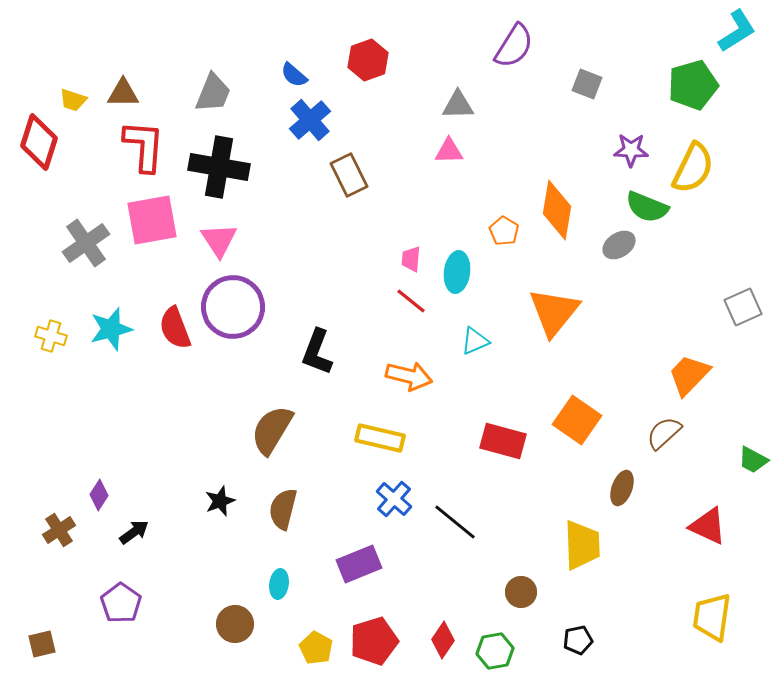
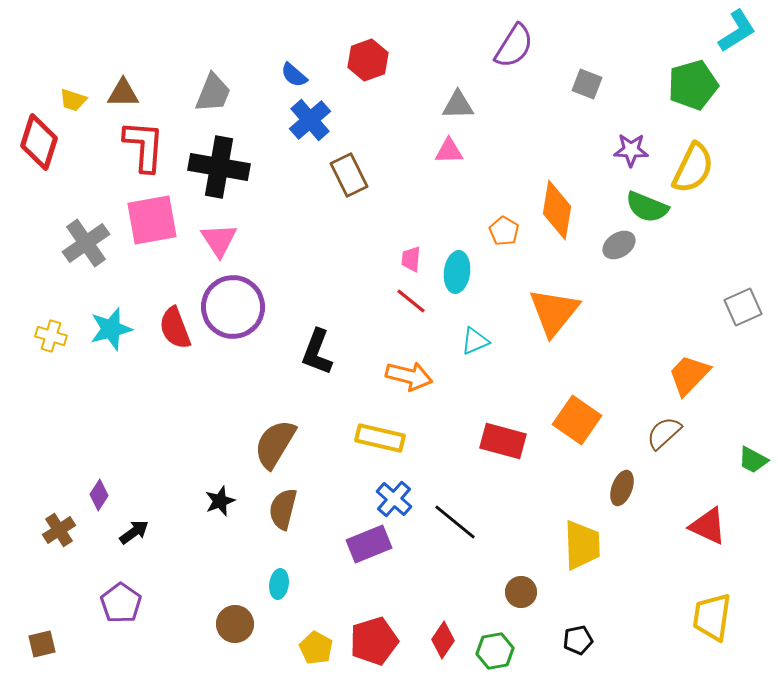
brown semicircle at (272, 430): moved 3 px right, 14 px down
purple rectangle at (359, 564): moved 10 px right, 20 px up
